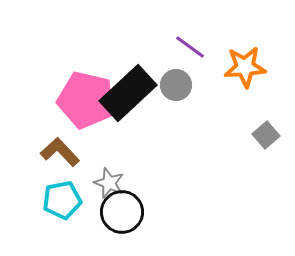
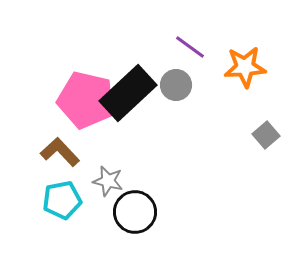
gray star: moved 1 px left, 2 px up; rotated 8 degrees counterclockwise
black circle: moved 13 px right
